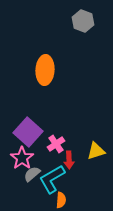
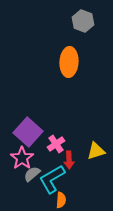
orange ellipse: moved 24 px right, 8 px up
